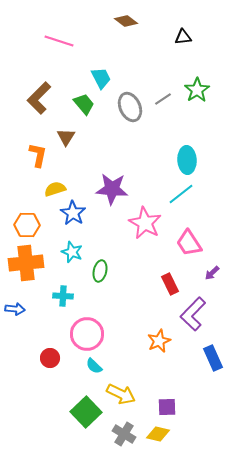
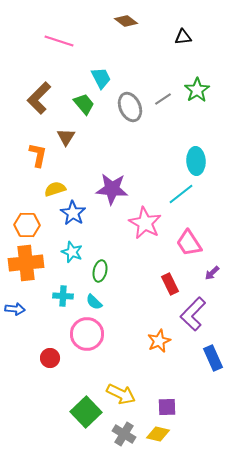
cyan ellipse: moved 9 px right, 1 px down
cyan semicircle: moved 64 px up
